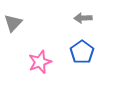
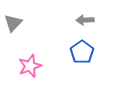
gray arrow: moved 2 px right, 2 px down
pink star: moved 10 px left, 4 px down
